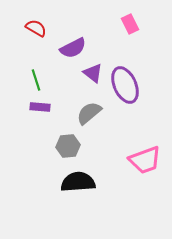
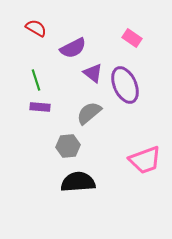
pink rectangle: moved 2 px right, 14 px down; rotated 30 degrees counterclockwise
